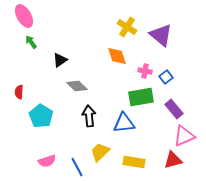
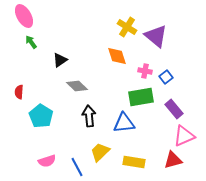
purple triangle: moved 5 px left, 1 px down
